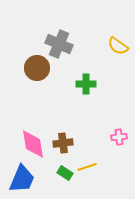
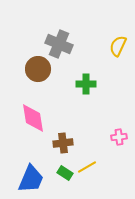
yellow semicircle: rotated 80 degrees clockwise
brown circle: moved 1 px right, 1 px down
pink diamond: moved 26 px up
yellow line: rotated 12 degrees counterclockwise
blue trapezoid: moved 9 px right
